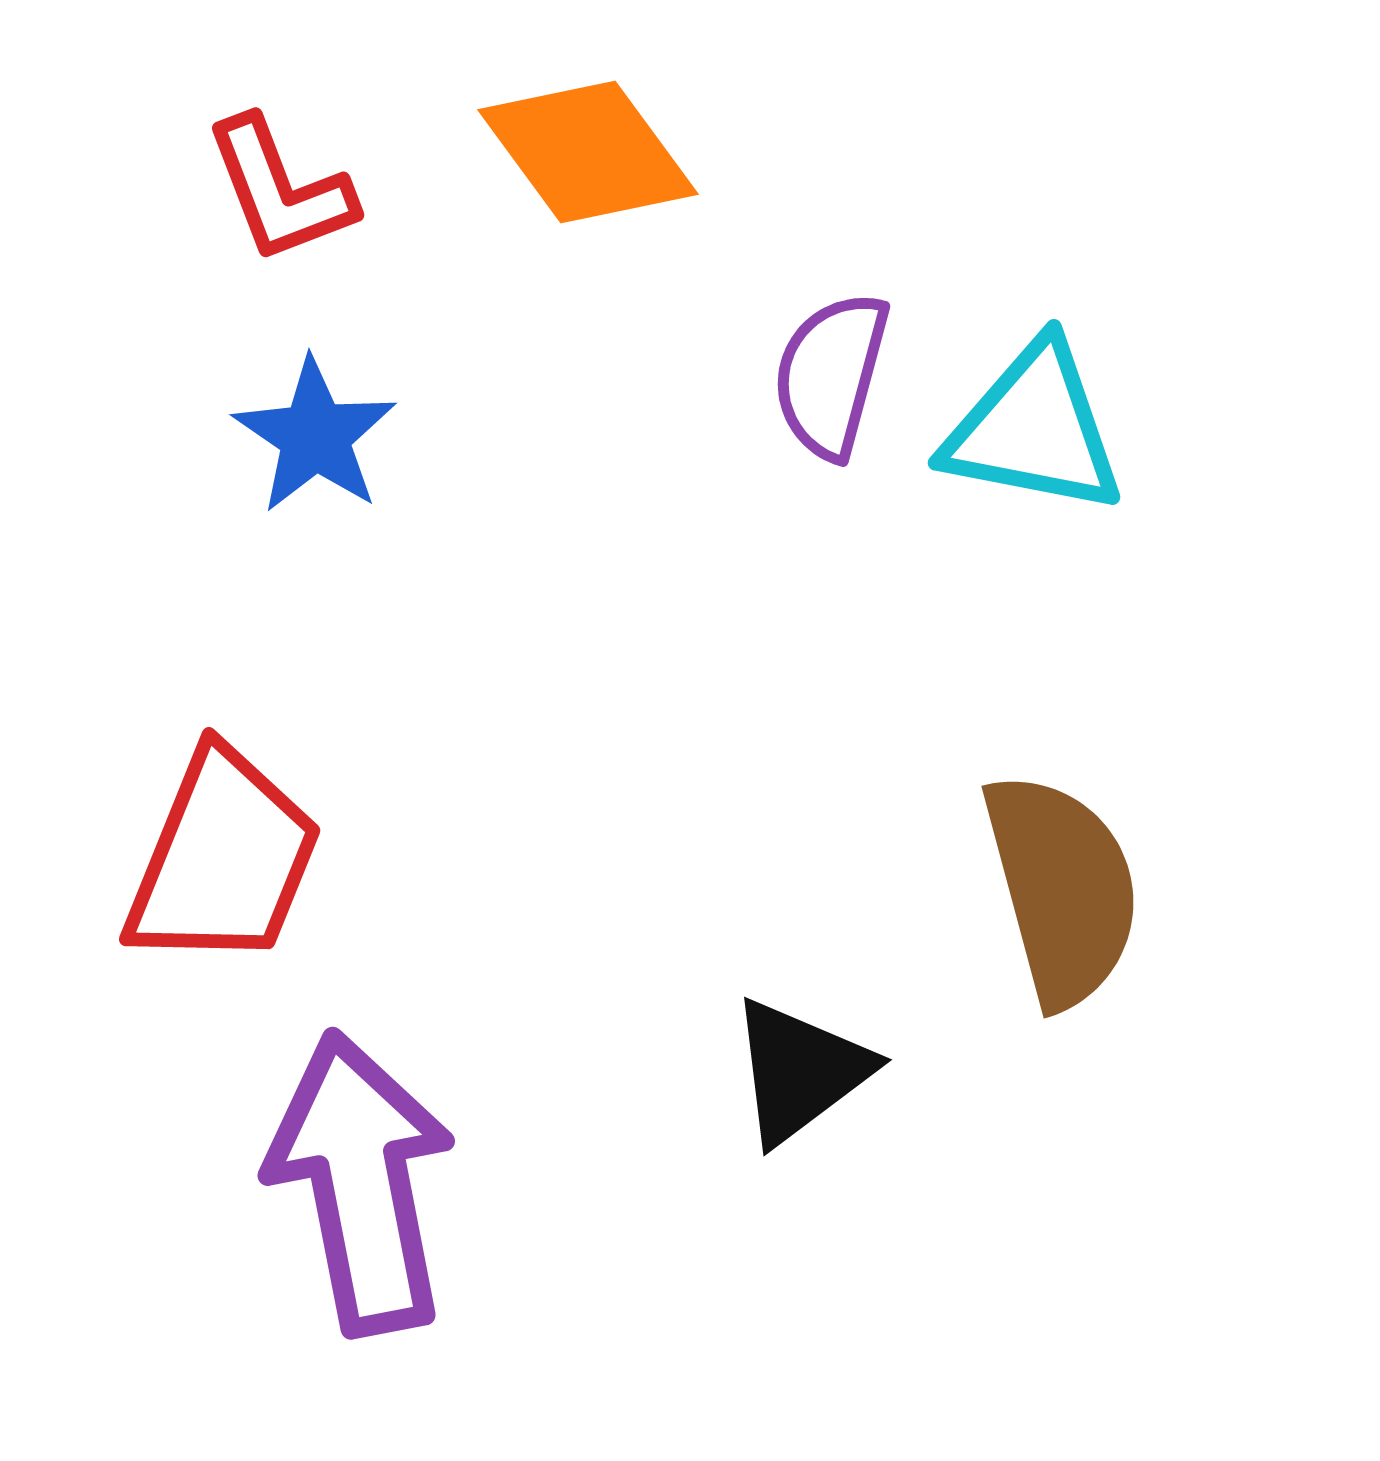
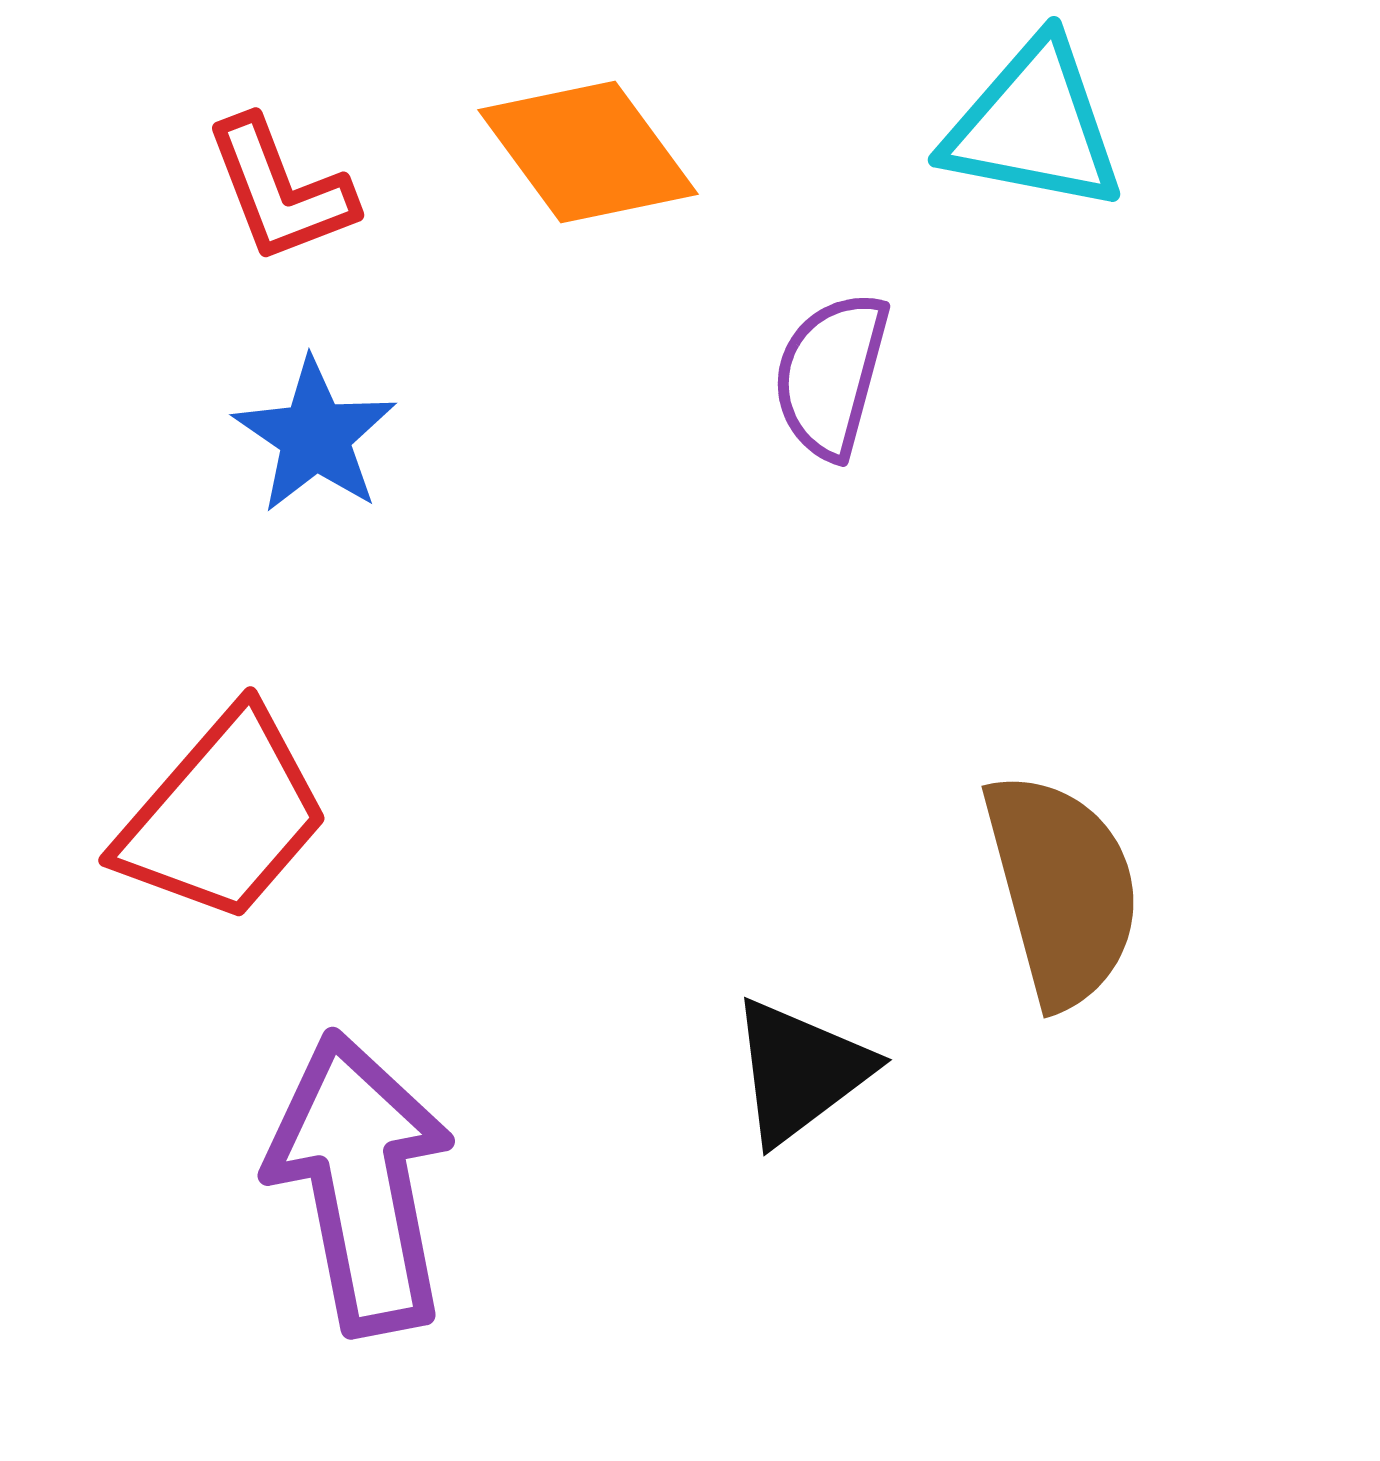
cyan triangle: moved 303 px up
red trapezoid: moved 43 px up; rotated 19 degrees clockwise
